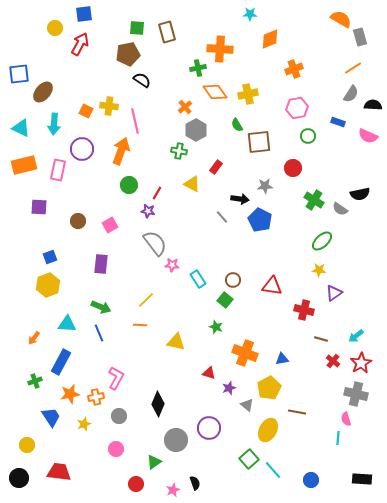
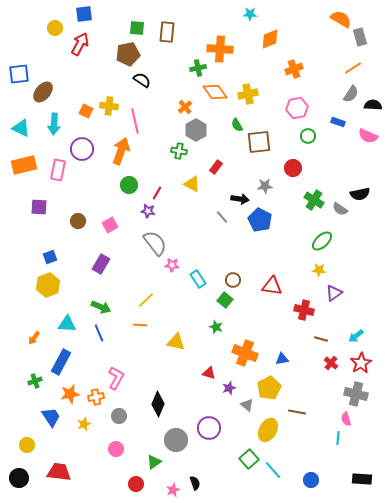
brown rectangle at (167, 32): rotated 20 degrees clockwise
purple rectangle at (101, 264): rotated 24 degrees clockwise
red cross at (333, 361): moved 2 px left, 2 px down
